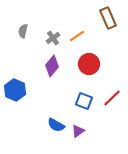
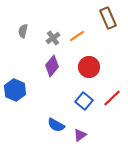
red circle: moved 3 px down
blue square: rotated 18 degrees clockwise
purple triangle: moved 2 px right, 4 px down
